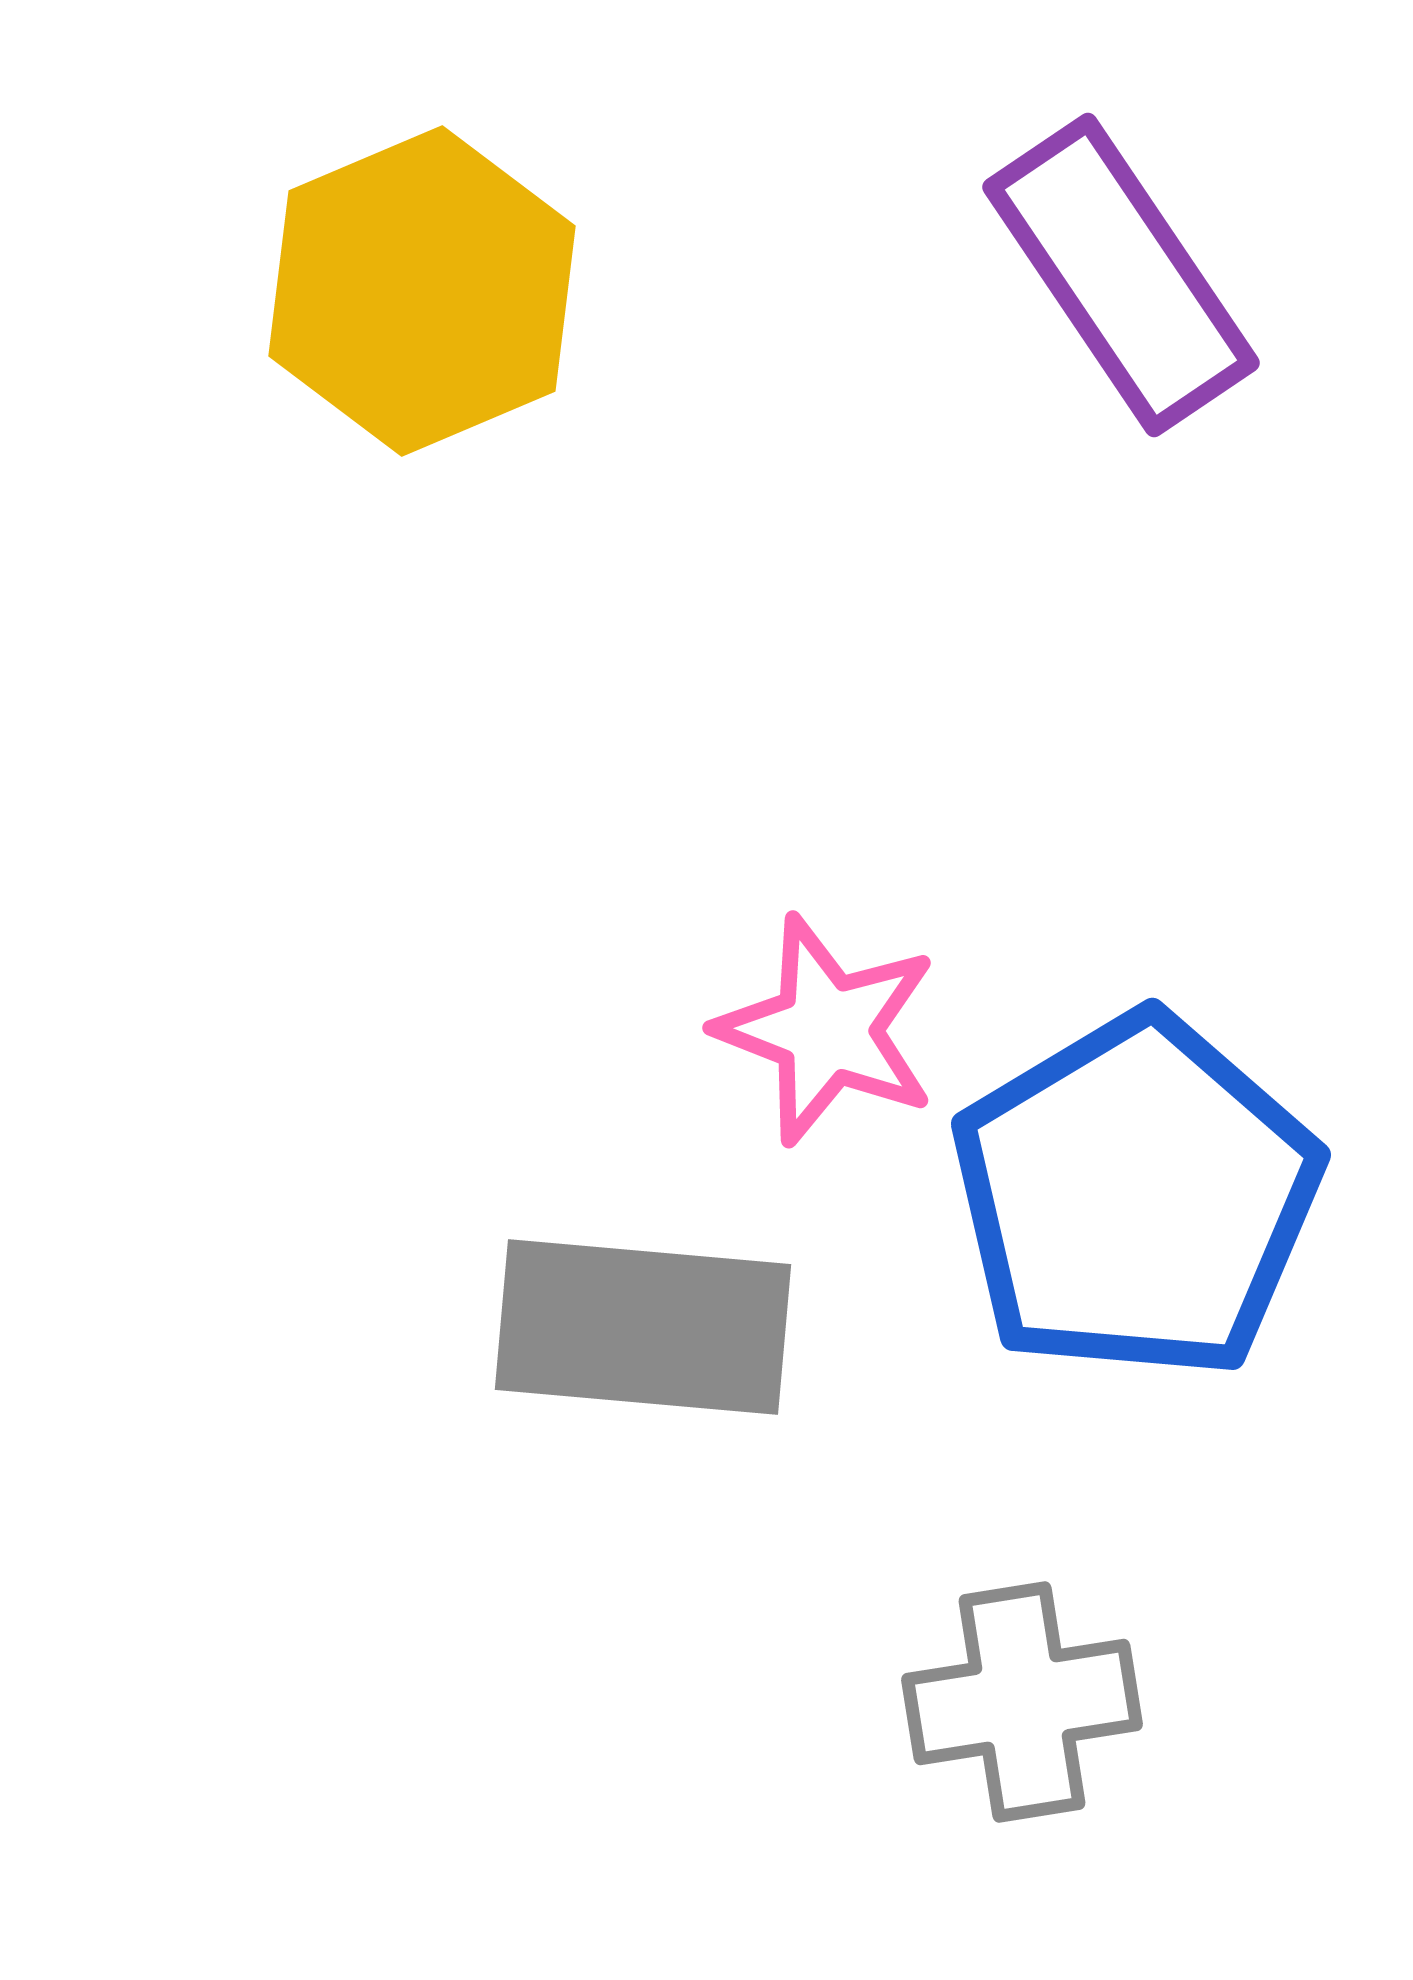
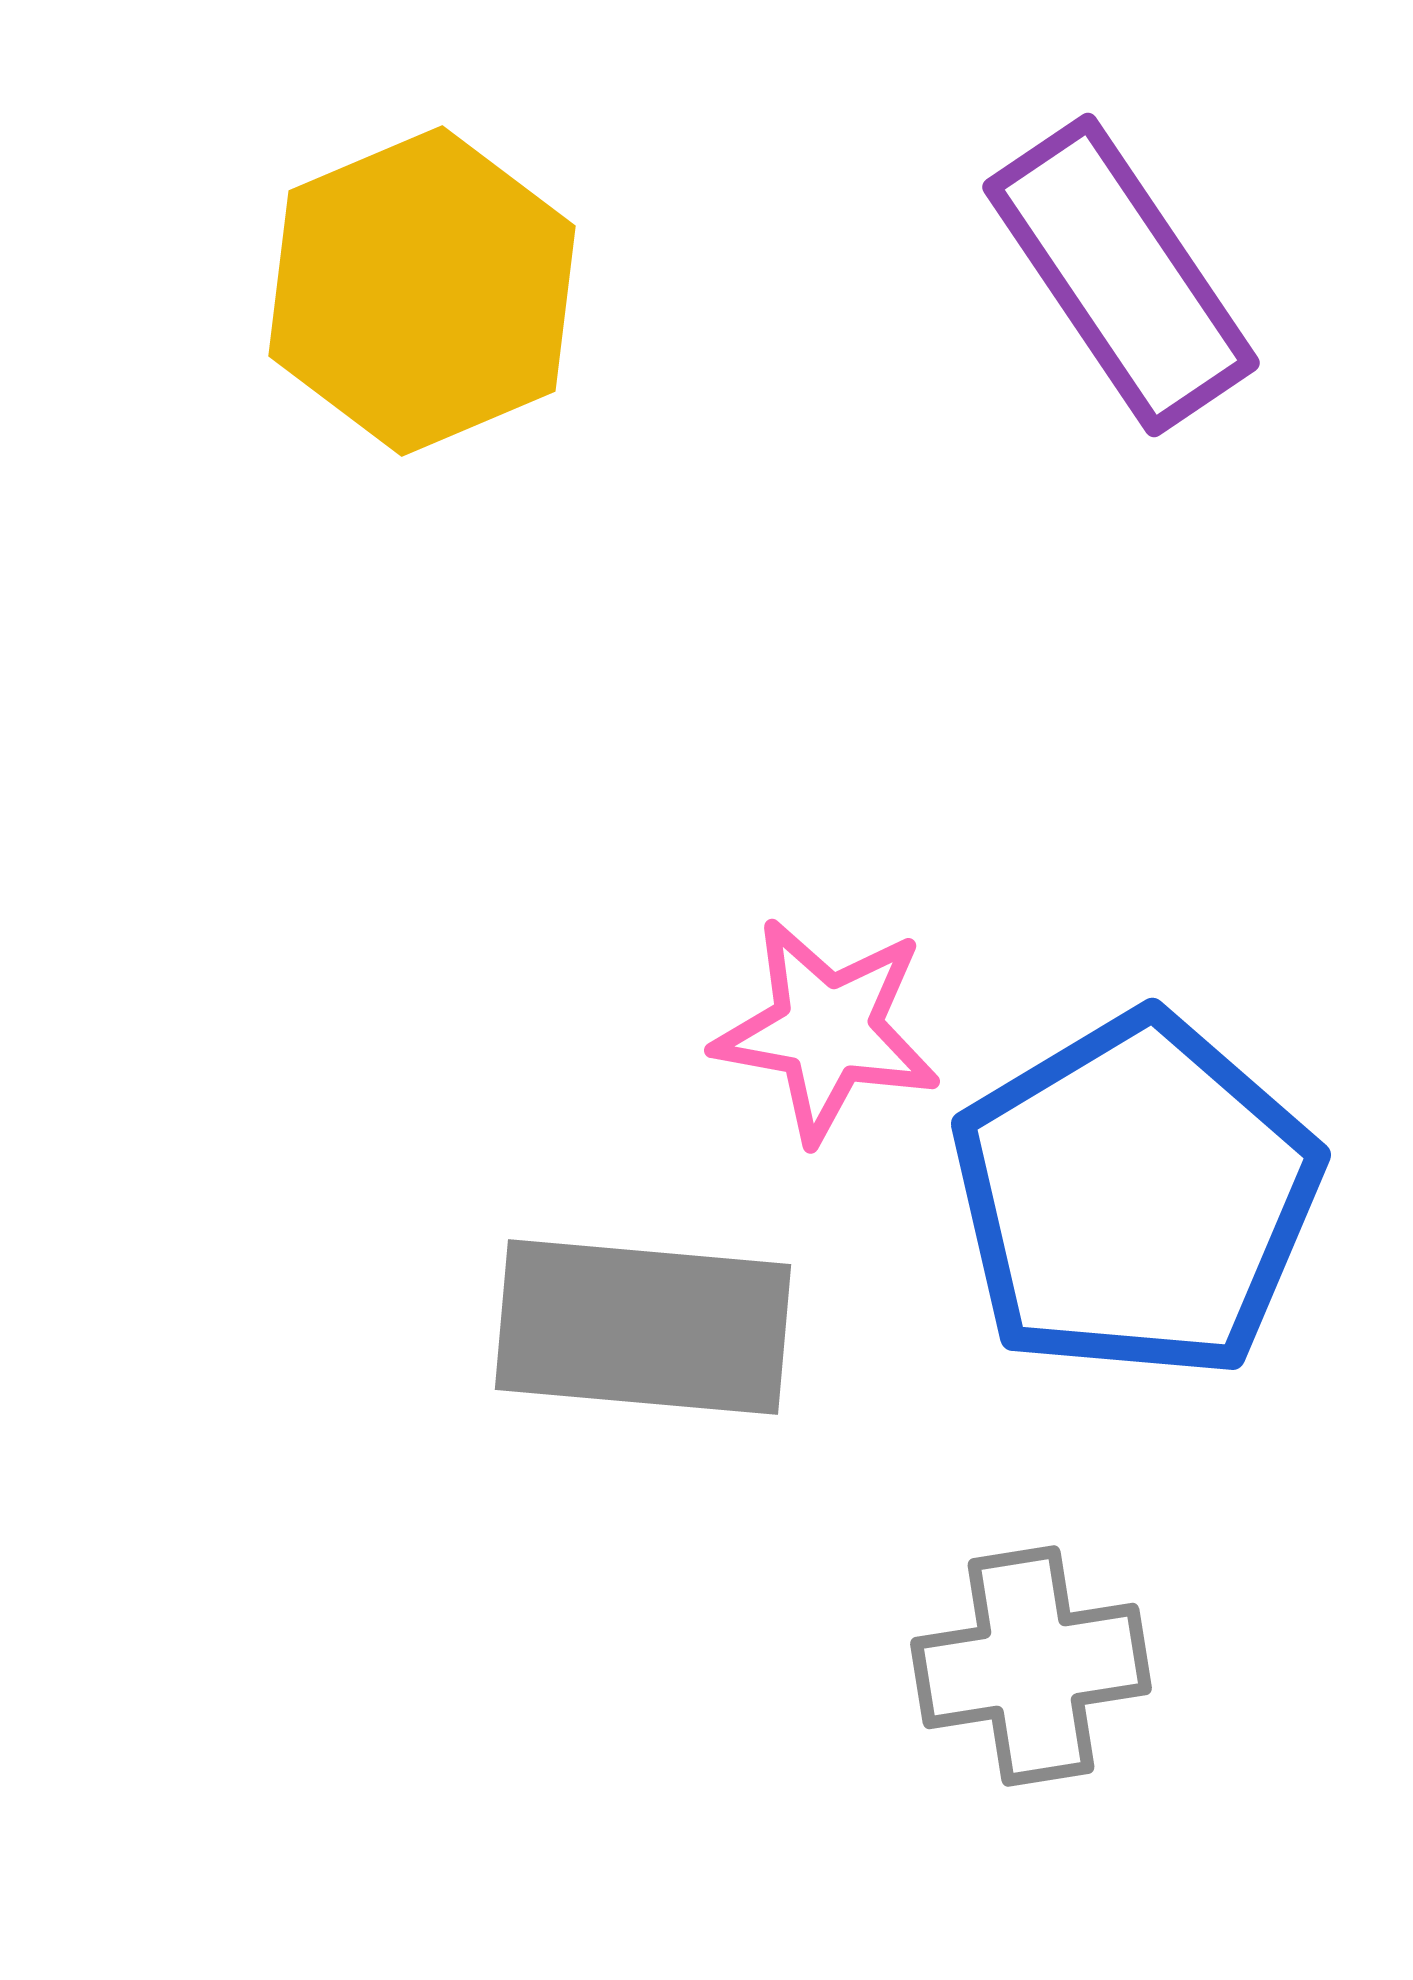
pink star: rotated 11 degrees counterclockwise
gray cross: moved 9 px right, 36 px up
